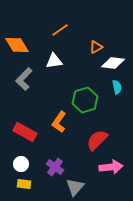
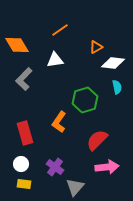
white triangle: moved 1 px right, 1 px up
red rectangle: moved 1 px down; rotated 45 degrees clockwise
pink arrow: moved 4 px left
